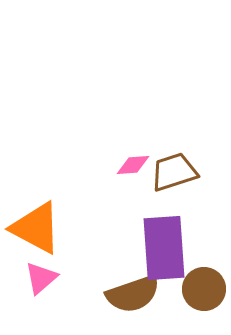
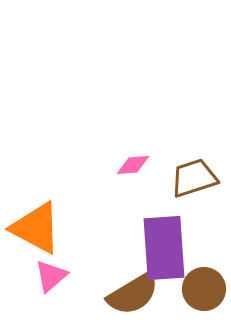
brown trapezoid: moved 20 px right, 6 px down
pink triangle: moved 10 px right, 2 px up
brown semicircle: rotated 12 degrees counterclockwise
